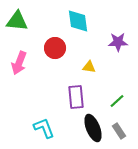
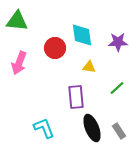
cyan diamond: moved 4 px right, 14 px down
green line: moved 13 px up
black ellipse: moved 1 px left
